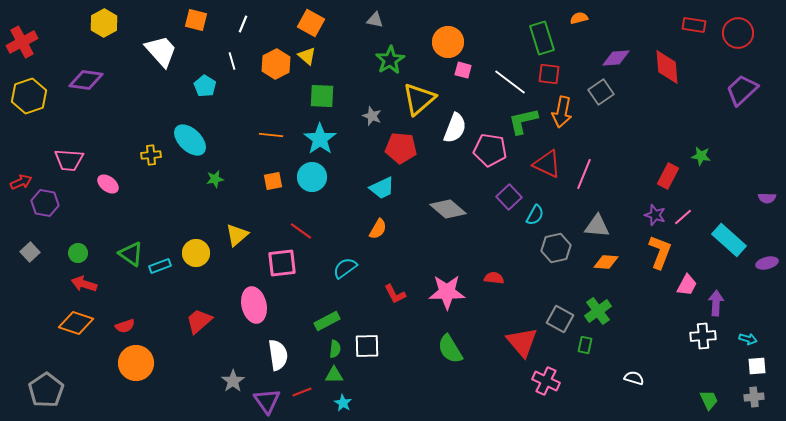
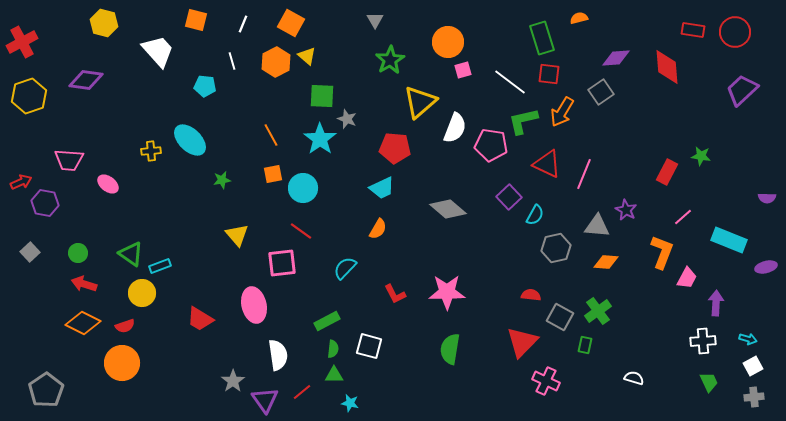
gray triangle at (375, 20): rotated 48 degrees clockwise
yellow hexagon at (104, 23): rotated 16 degrees counterclockwise
orange square at (311, 23): moved 20 px left
red rectangle at (694, 25): moved 1 px left, 5 px down
red circle at (738, 33): moved 3 px left, 1 px up
white trapezoid at (161, 51): moved 3 px left
orange hexagon at (276, 64): moved 2 px up
pink square at (463, 70): rotated 30 degrees counterclockwise
cyan pentagon at (205, 86): rotated 25 degrees counterclockwise
yellow triangle at (419, 99): moved 1 px right, 3 px down
orange arrow at (562, 112): rotated 20 degrees clockwise
gray star at (372, 116): moved 25 px left, 3 px down
orange line at (271, 135): rotated 55 degrees clockwise
red pentagon at (401, 148): moved 6 px left
pink pentagon at (490, 150): moved 1 px right, 5 px up
yellow cross at (151, 155): moved 4 px up
red rectangle at (668, 176): moved 1 px left, 4 px up
cyan circle at (312, 177): moved 9 px left, 11 px down
green star at (215, 179): moved 7 px right, 1 px down
orange square at (273, 181): moved 7 px up
purple star at (655, 215): moved 29 px left, 5 px up; rotated 10 degrees clockwise
yellow triangle at (237, 235): rotated 30 degrees counterclockwise
cyan rectangle at (729, 240): rotated 20 degrees counterclockwise
orange L-shape at (660, 252): moved 2 px right
yellow circle at (196, 253): moved 54 px left, 40 px down
purple ellipse at (767, 263): moved 1 px left, 4 px down
cyan semicircle at (345, 268): rotated 10 degrees counterclockwise
red semicircle at (494, 278): moved 37 px right, 17 px down
pink trapezoid at (687, 285): moved 7 px up
gray square at (560, 319): moved 2 px up
red trapezoid at (199, 321): moved 1 px right, 2 px up; rotated 108 degrees counterclockwise
orange diamond at (76, 323): moved 7 px right; rotated 8 degrees clockwise
white cross at (703, 336): moved 5 px down
red triangle at (522, 342): rotated 24 degrees clockwise
white square at (367, 346): moved 2 px right; rotated 16 degrees clockwise
green semicircle at (335, 349): moved 2 px left
green semicircle at (450, 349): rotated 40 degrees clockwise
orange circle at (136, 363): moved 14 px left
white square at (757, 366): moved 4 px left; rotated 24 degrees counterclockwise
red line at (302, 392): rotated 18 degrees counterclockwise
green trapezoid at (709, 400): moved 18 px up
purple triangle at (267, 401): moved 2 px left, 1 px up
cyan star at (343, 403): moved 7 px right; rotated 18 degrees counterclockwise
